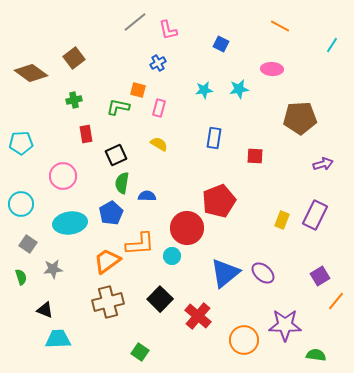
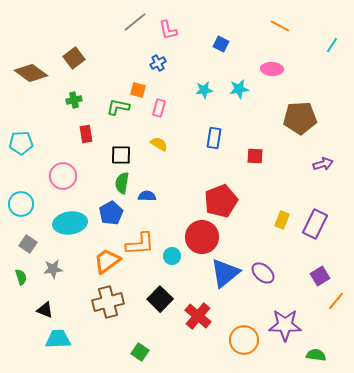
black square at (116, 155): moved 5 px right; rotated 25 degrees clockwise
red pentagon at (219, 201): moved 2 px right
purple rectangle at (315, 215): moved 9 px down
red circle at (187, 228): moved 15 px right, 9 px down
